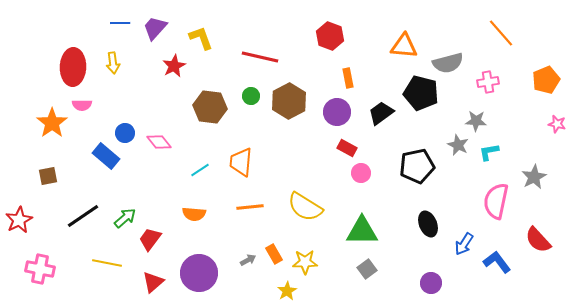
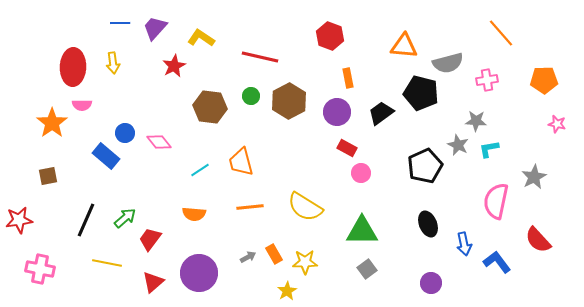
yellow L-shape at (201, 38): rotated 36 degrees counterclockwise
orange pentagon at (546, 80): moved 2 px left; rotated 20 degrees clockwise
pink cross at (488, 82): moved 1 px left, 2 px up
cyan L-shape at (489, 152): moved 3 px up
orange trapezoid at (241, 162): rotated 20 degrees counterclockwise
black pentagon at (417, 166): moved 8 px right; rotated 12 degrees counterclockwise
black line at (83, 216): moved 3 px right, 4 px down; rotated 32 degrees counterclockwise
red star at (19, 220): rotated 20 degrees clockwise
blue arrow at (464, 244): rotated 45 degrees counterclockwise
gray arrow at (248, 260): moved 3 px up
